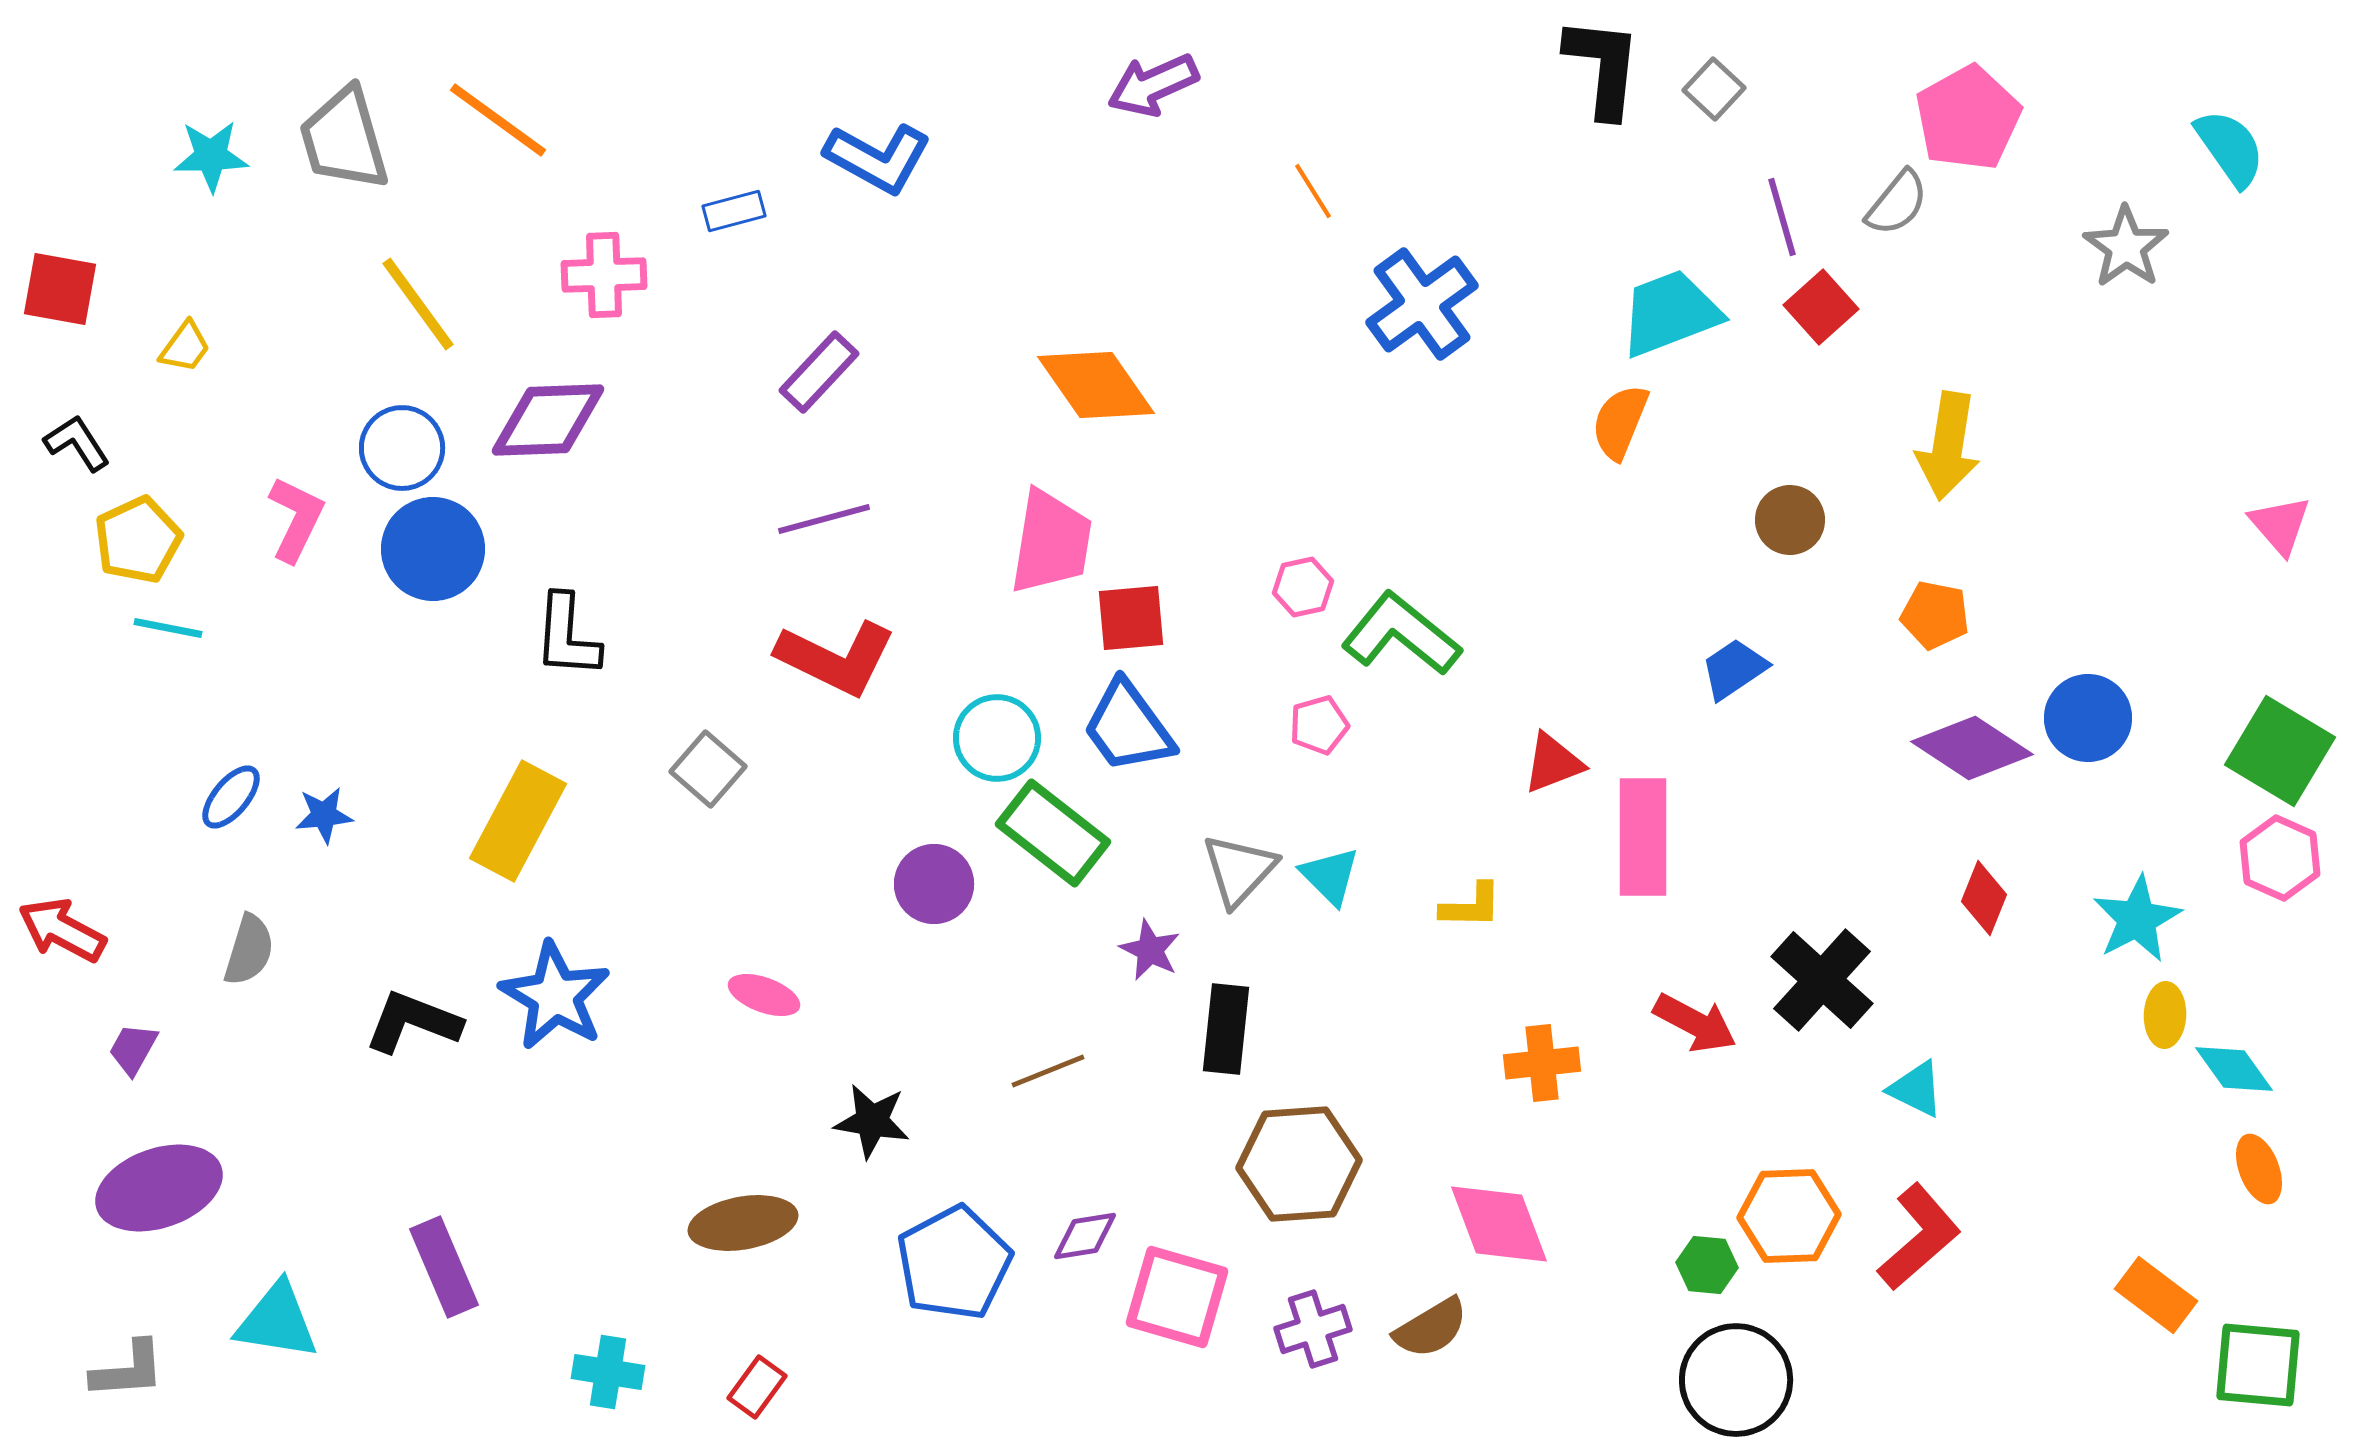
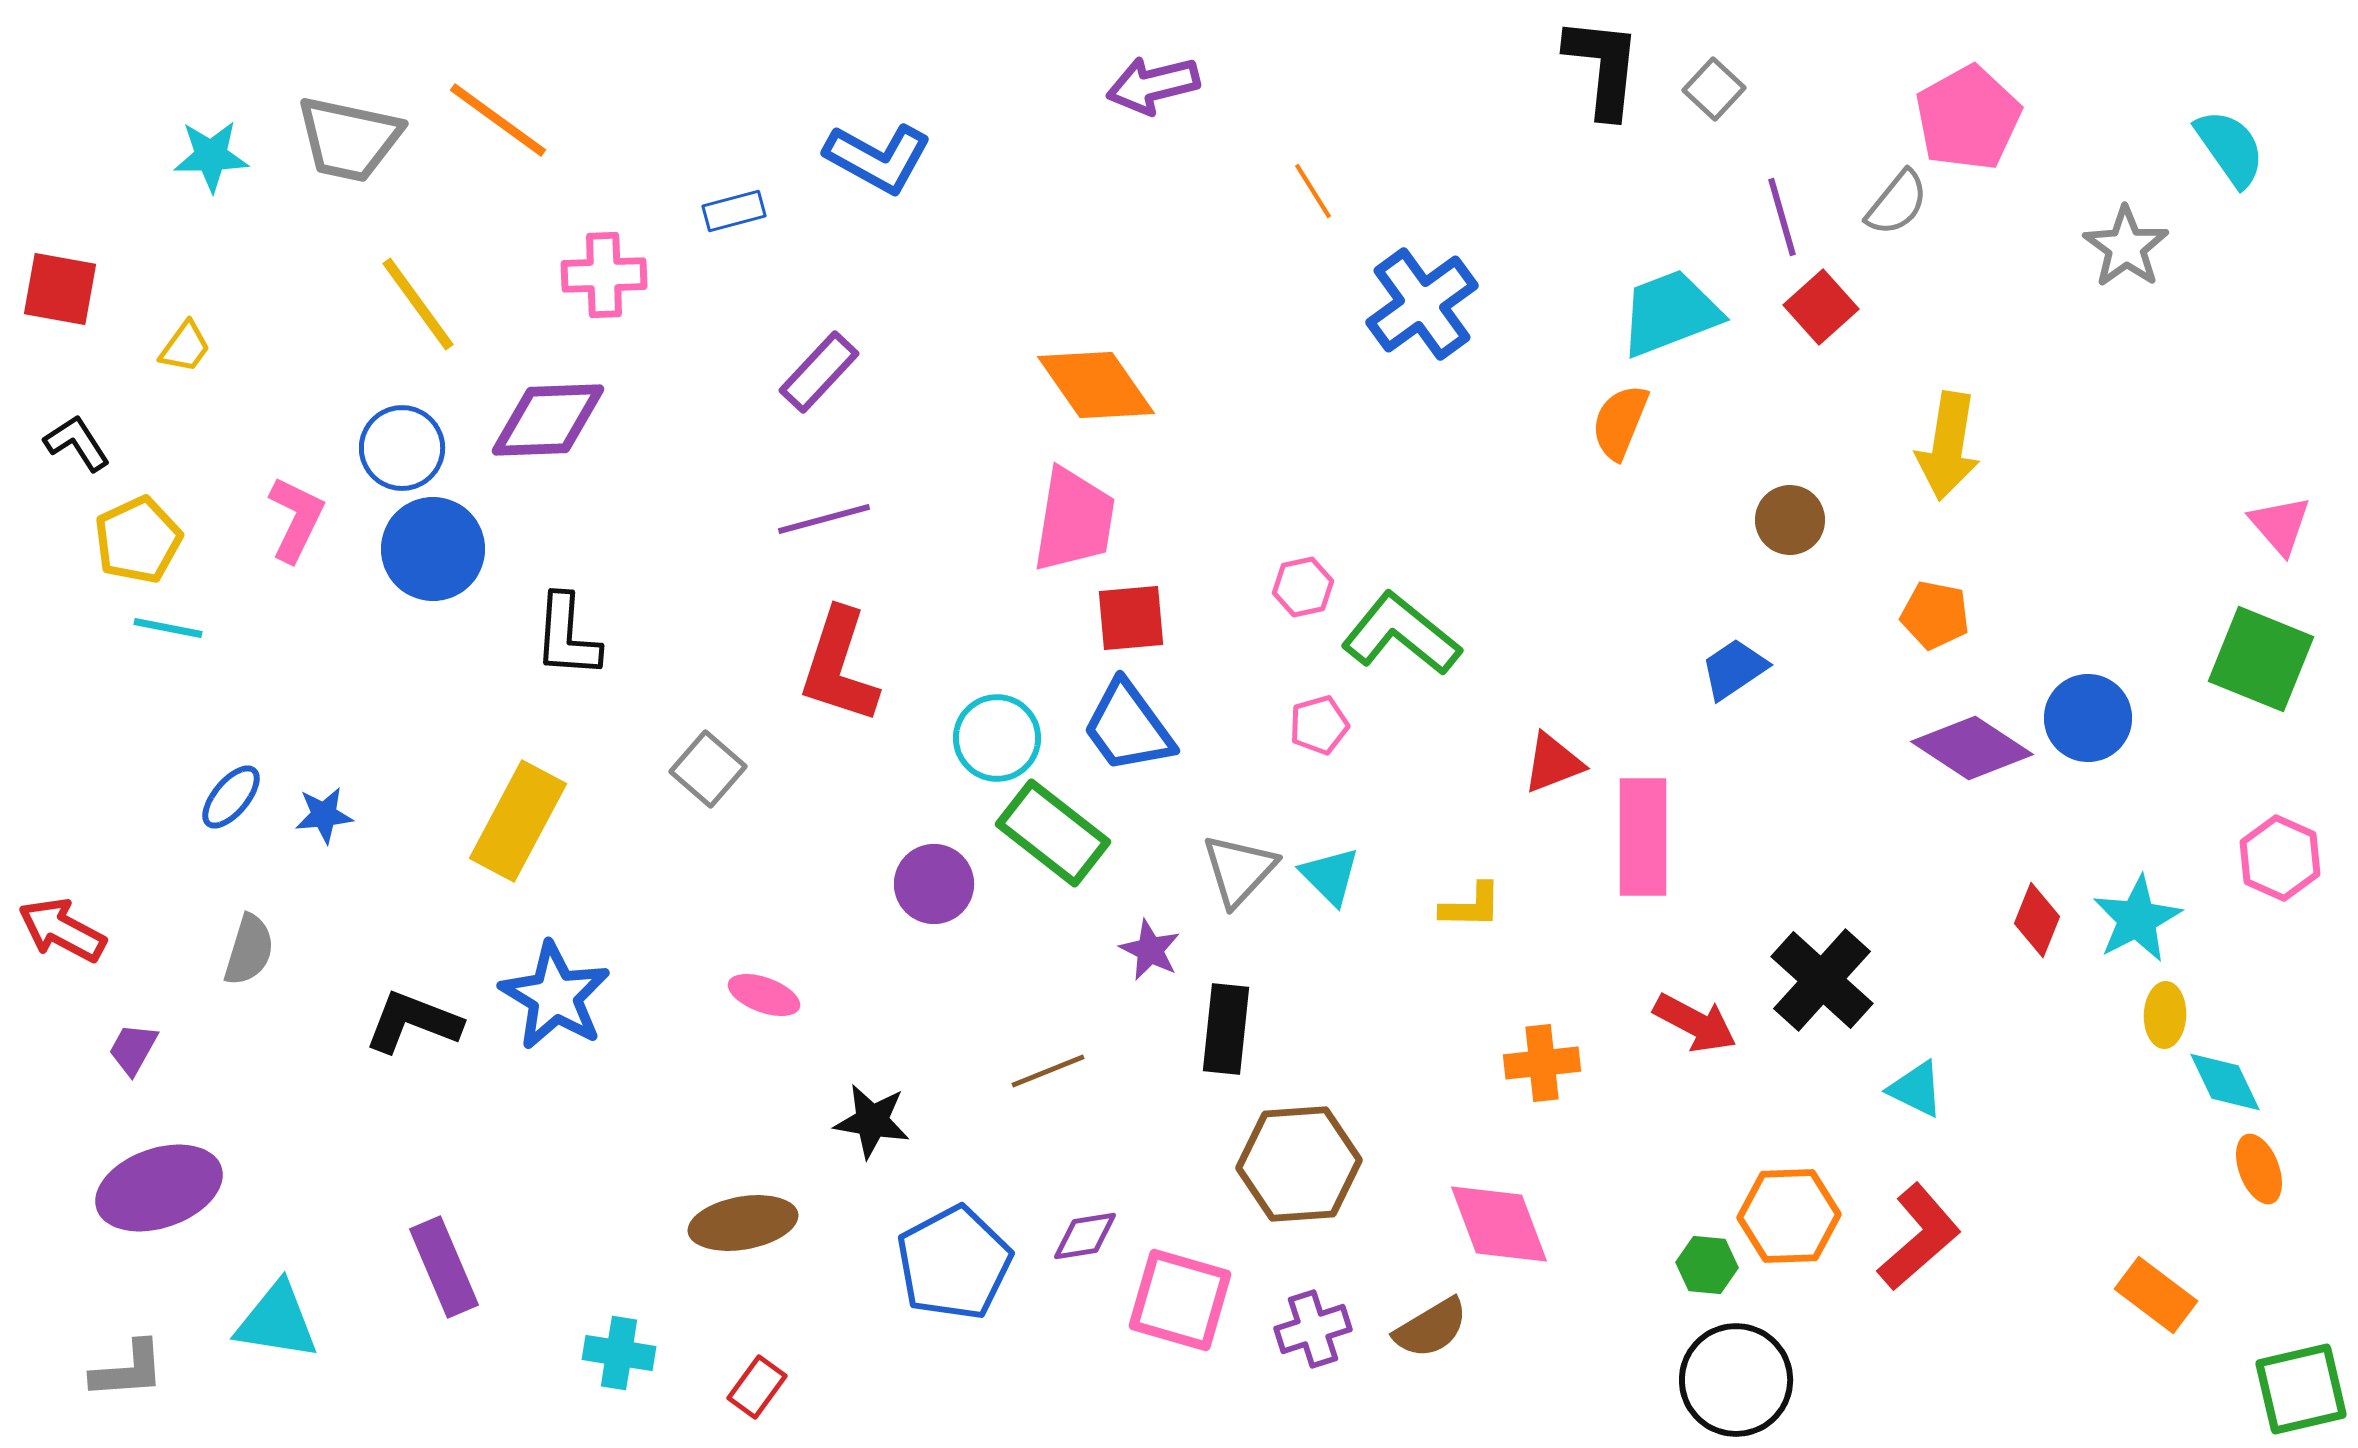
purple arrow at (1153, 85): rotated 10 degrees clockwise
gray trapezoid at (344, 139): moved 5 px right; rotated 62 degrees counterclockwise
pink trapezoid at (1051, 542): moved 23 px right, 22 px up
red L-shape at (836, 658): moved 3 px right, 8 px down; rotated 82 degrees clockwise
green square at (2280, 751): moved 19 px left, 92 px up; rotated 9 degrees counterclockwise
red diamond at (1984, 898): moved 53 px right, 22 px down
cyan diamond at (2234, 1069): moved 9 px left, 13 px down; rotated 10 degrees clockwise
pink square at (1177, 1297): moved 3 px right, 3 px down
green square at (2258, 1365): moved 43 px right, 24 px down; rotated 18 degrees counterclockwise
cyan cross at (608, 1372): moved 11 px right, 19 px up
